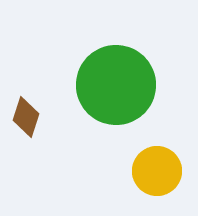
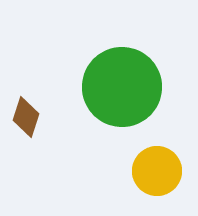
green circle: moved 6 px right, 2 px down
